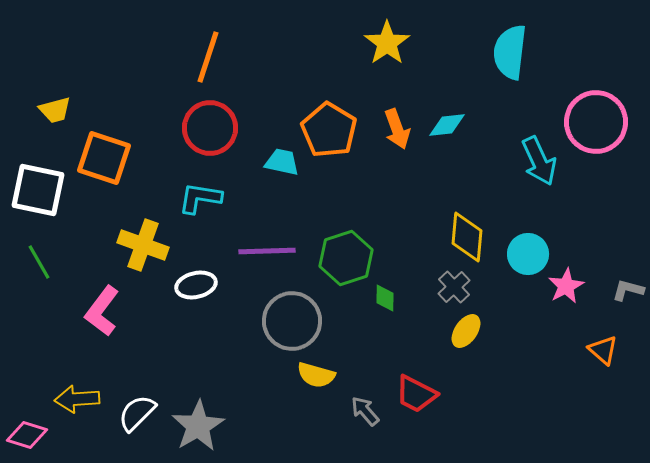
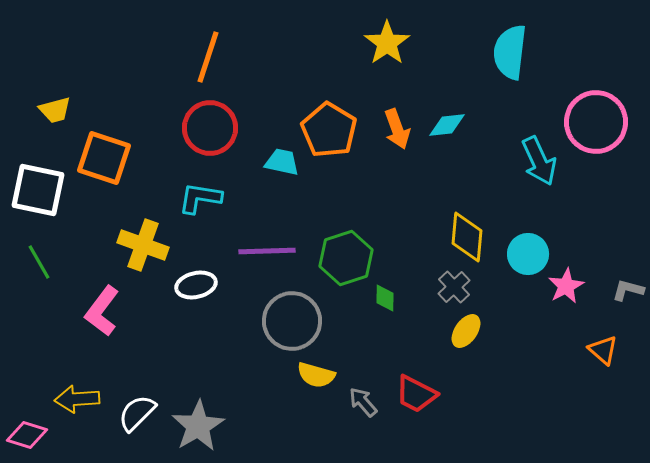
gray arrow: moved 2 px left, 9 px up
